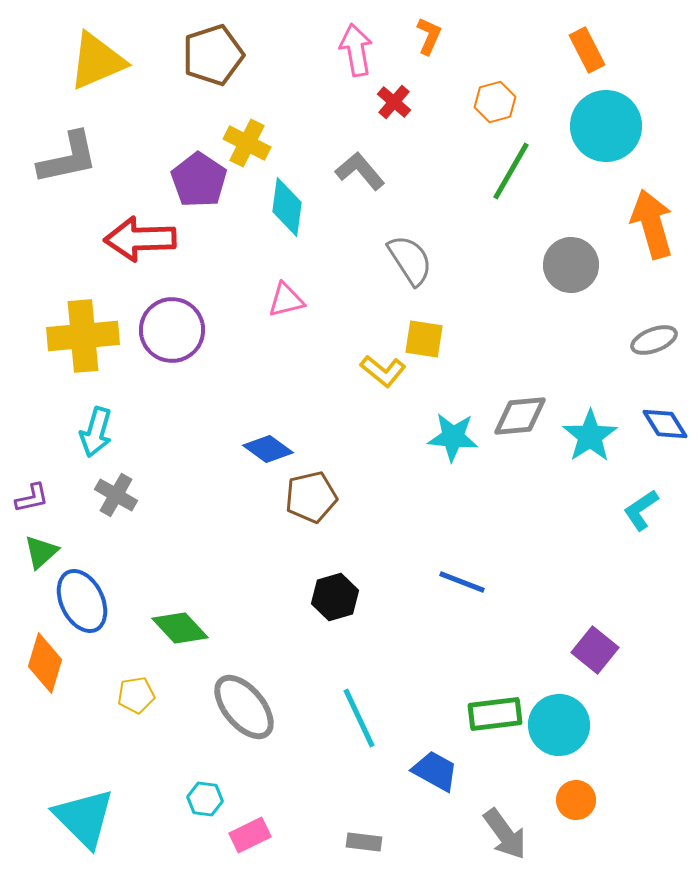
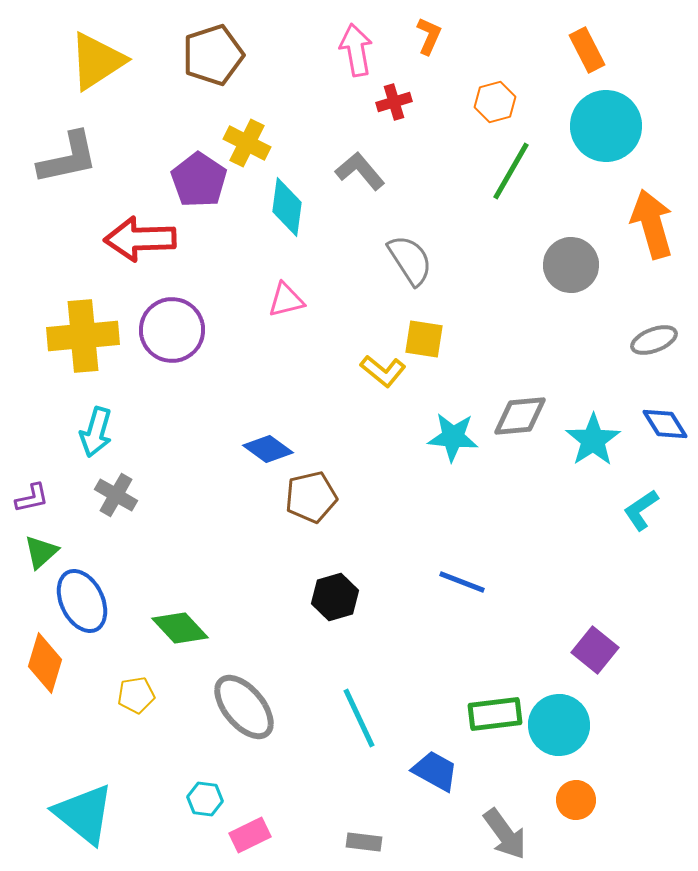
yellow triangle at (97, 61): rotated 10 degrees counterclockwise
red cross at (394, 102): rotated 32 degrees clockwise
cyan star at (590, 436): moved 3 px right, 4 px down
cyan triangle at (84, 818): moved 4 px up; rotated 6 degrees counterclockwise
